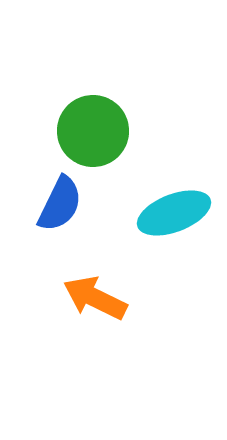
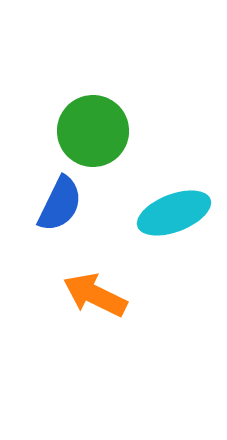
orange arrow: moved 3 px up
